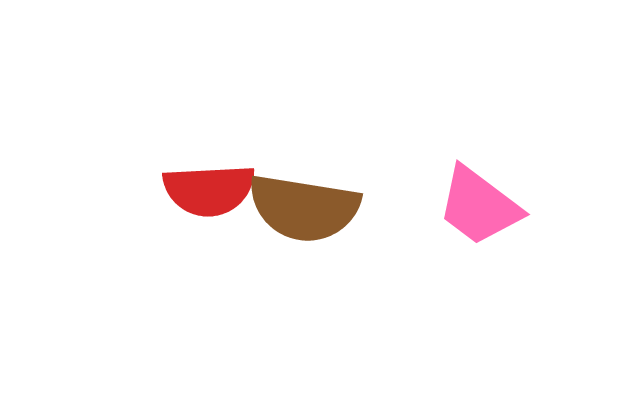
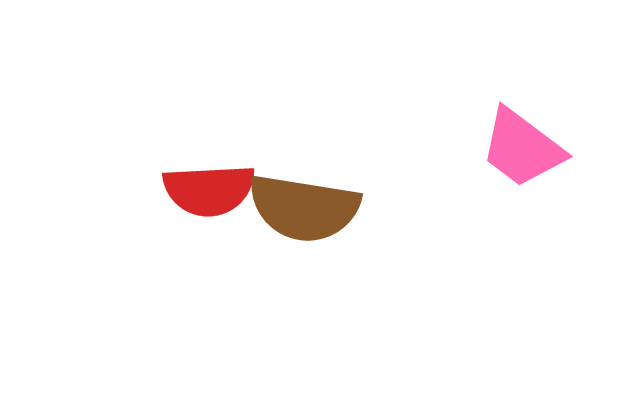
pink trapezoid: moved 43 px right, 58 px up
